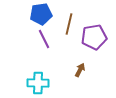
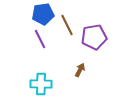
blue pentagon: moved 2 px right
brown line: moved 2 px left, 1 px down; rotated 40 degrees counterclockwise
purple line: moved 4 px left
cyan cross: moved 3 px right, 1 px down
